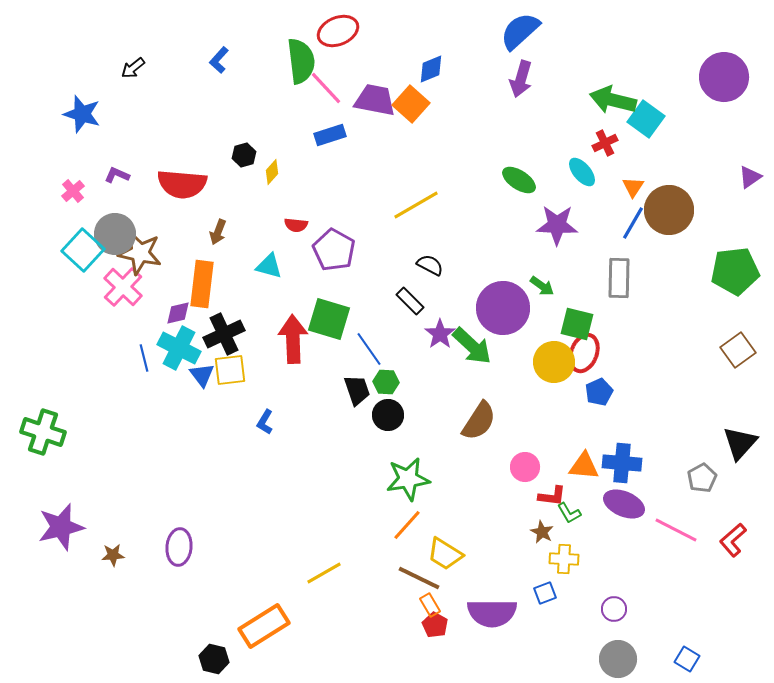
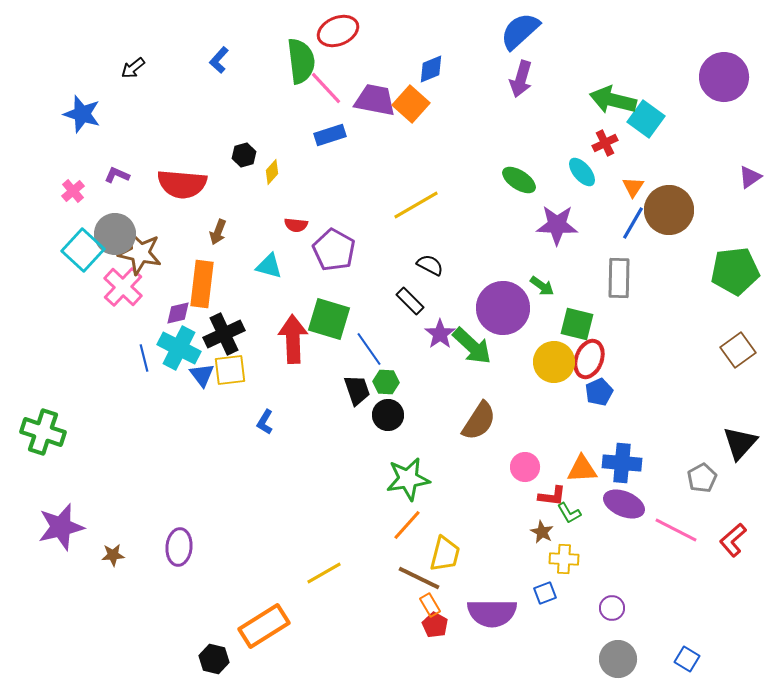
red ellipse at (584, 353): moved 5 px right, 6 px down
orange triangle at (584, 466): moved 2 px left, 3 px down; rotated 8 degrees counterclockwise
yellow trapezoid at (445, 554): rotated 108 degrees counterclockwise
purple circle at (614, 609): moved 2 px left, 1 px up
